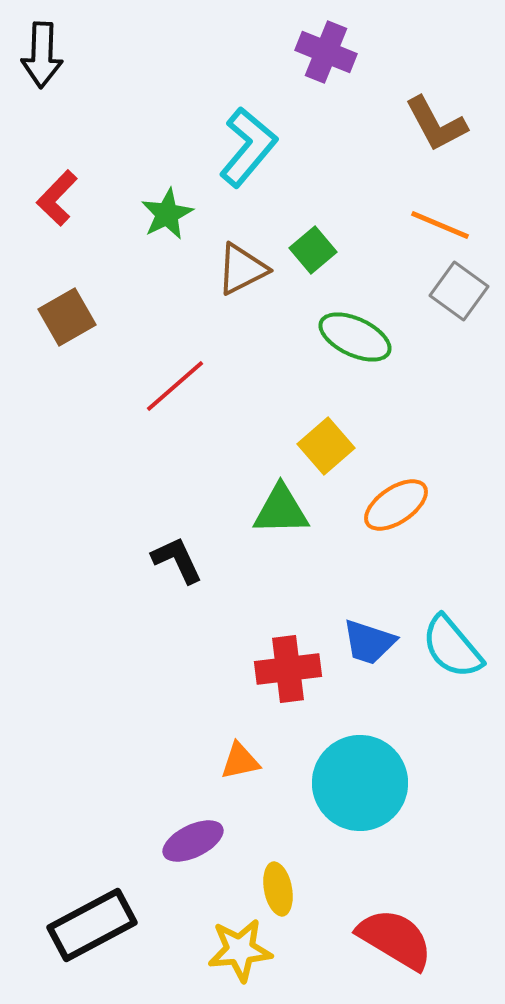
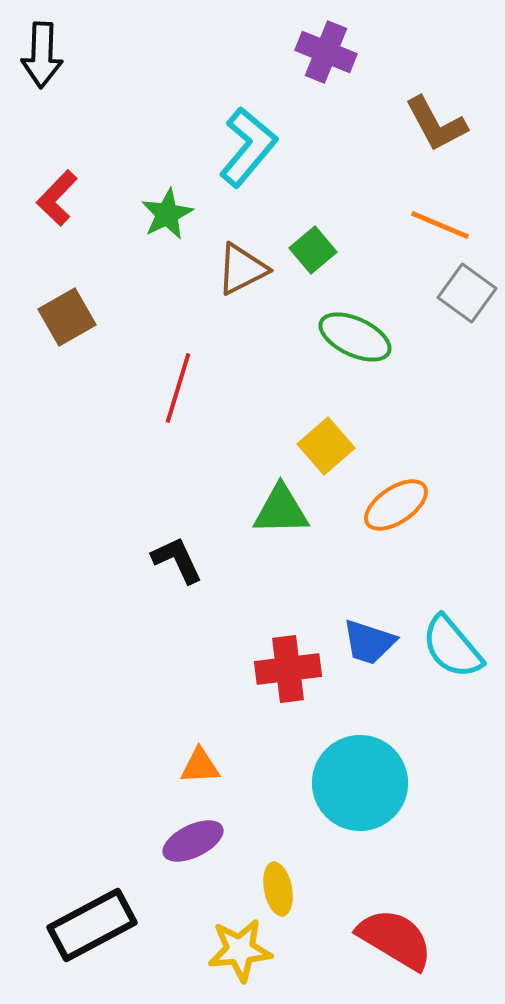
gray square: moved 8 px right, 2 px down
red line: moved 3 px right, 2 px down; rotated 32 degrees counterclockwise
orange triangle: moved 40 px left, 5 px down; rotated 9 degrees clockwise
